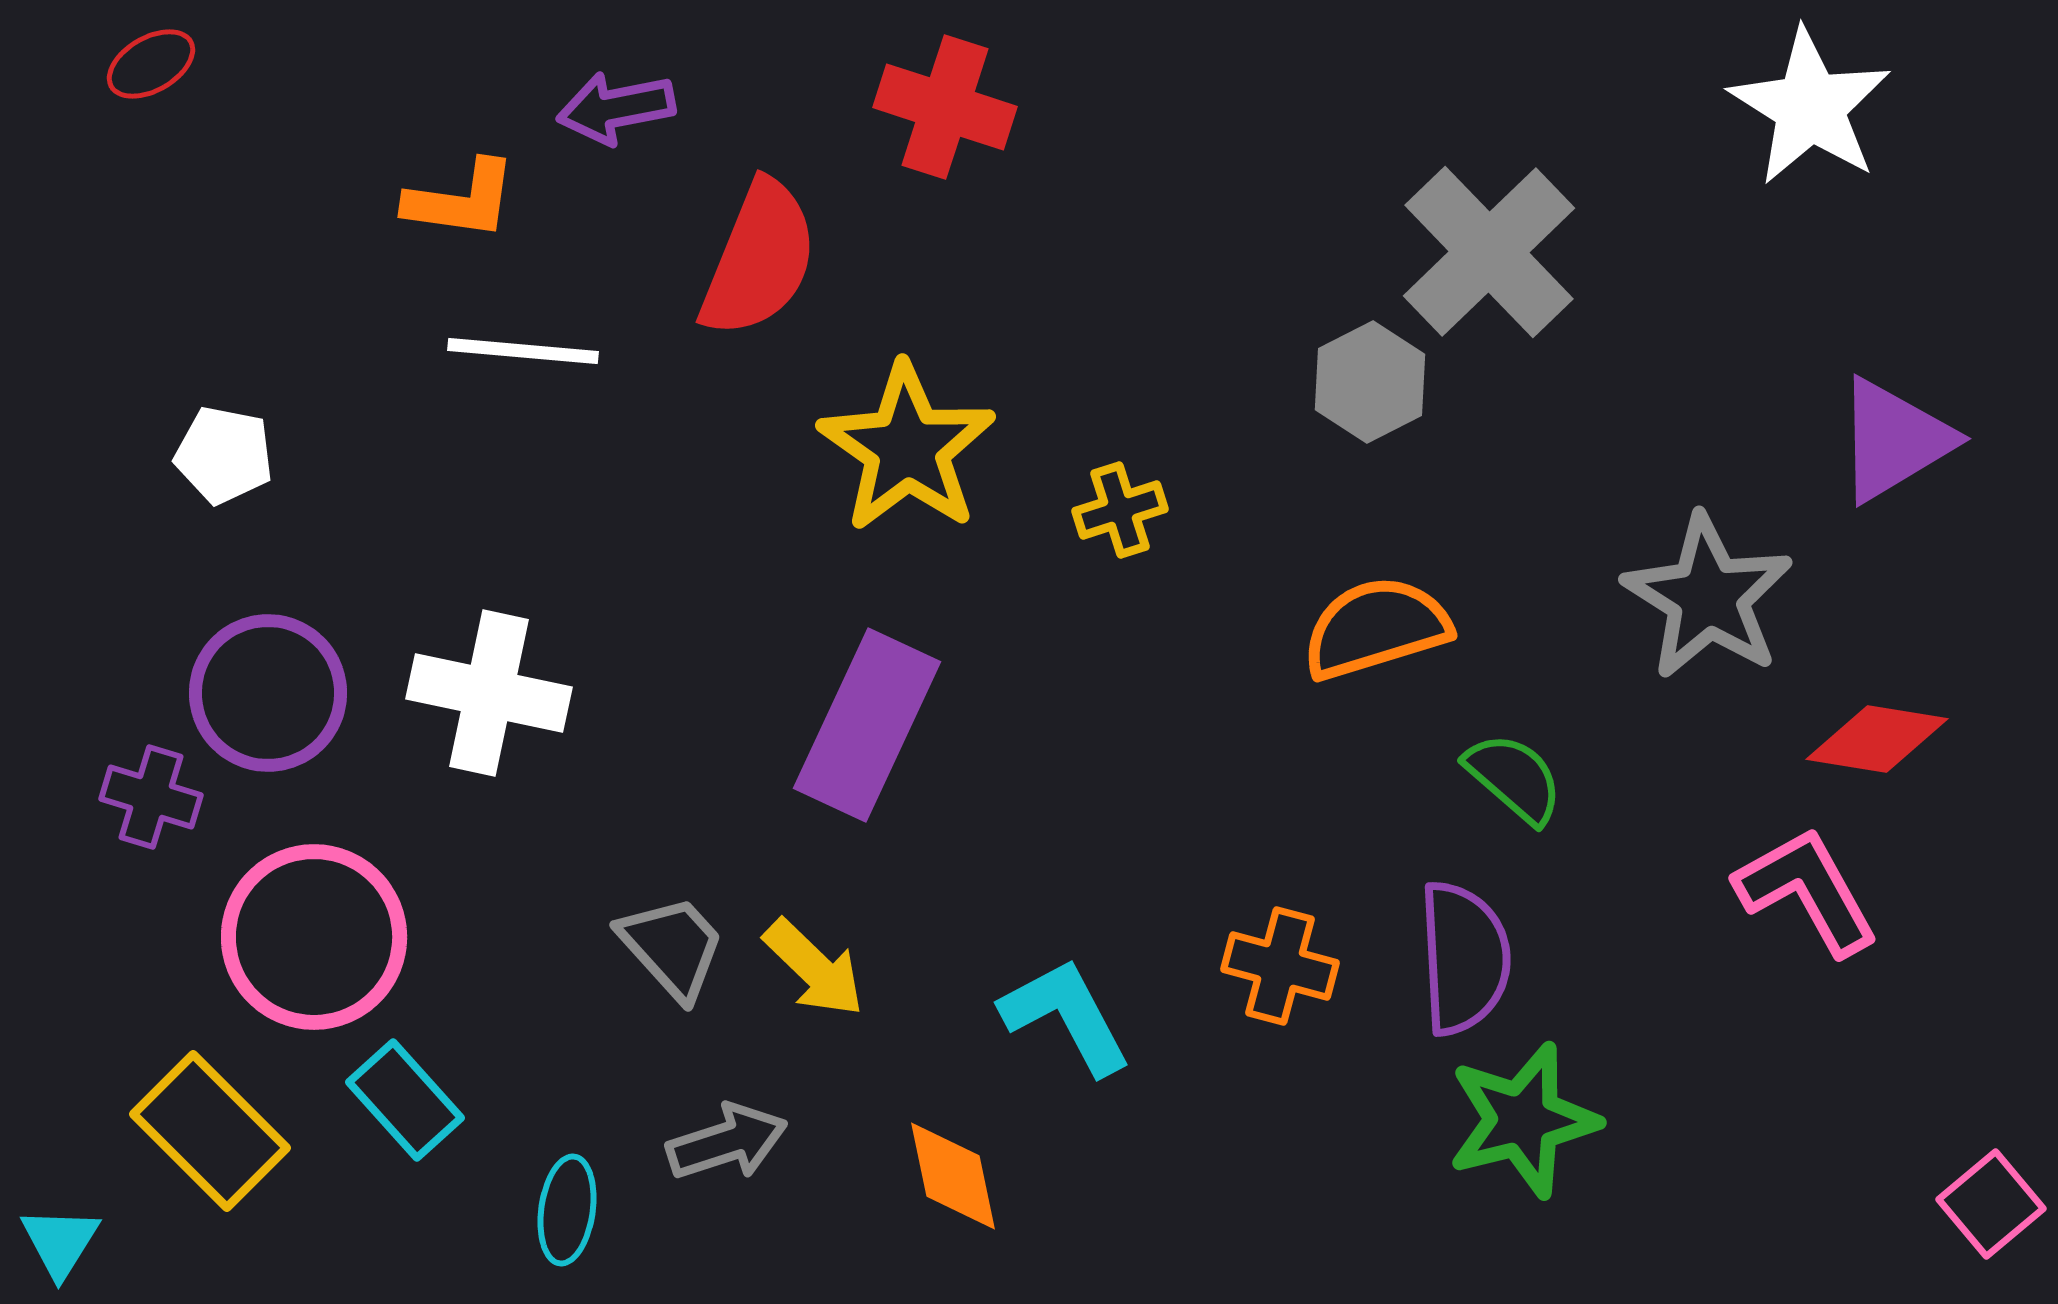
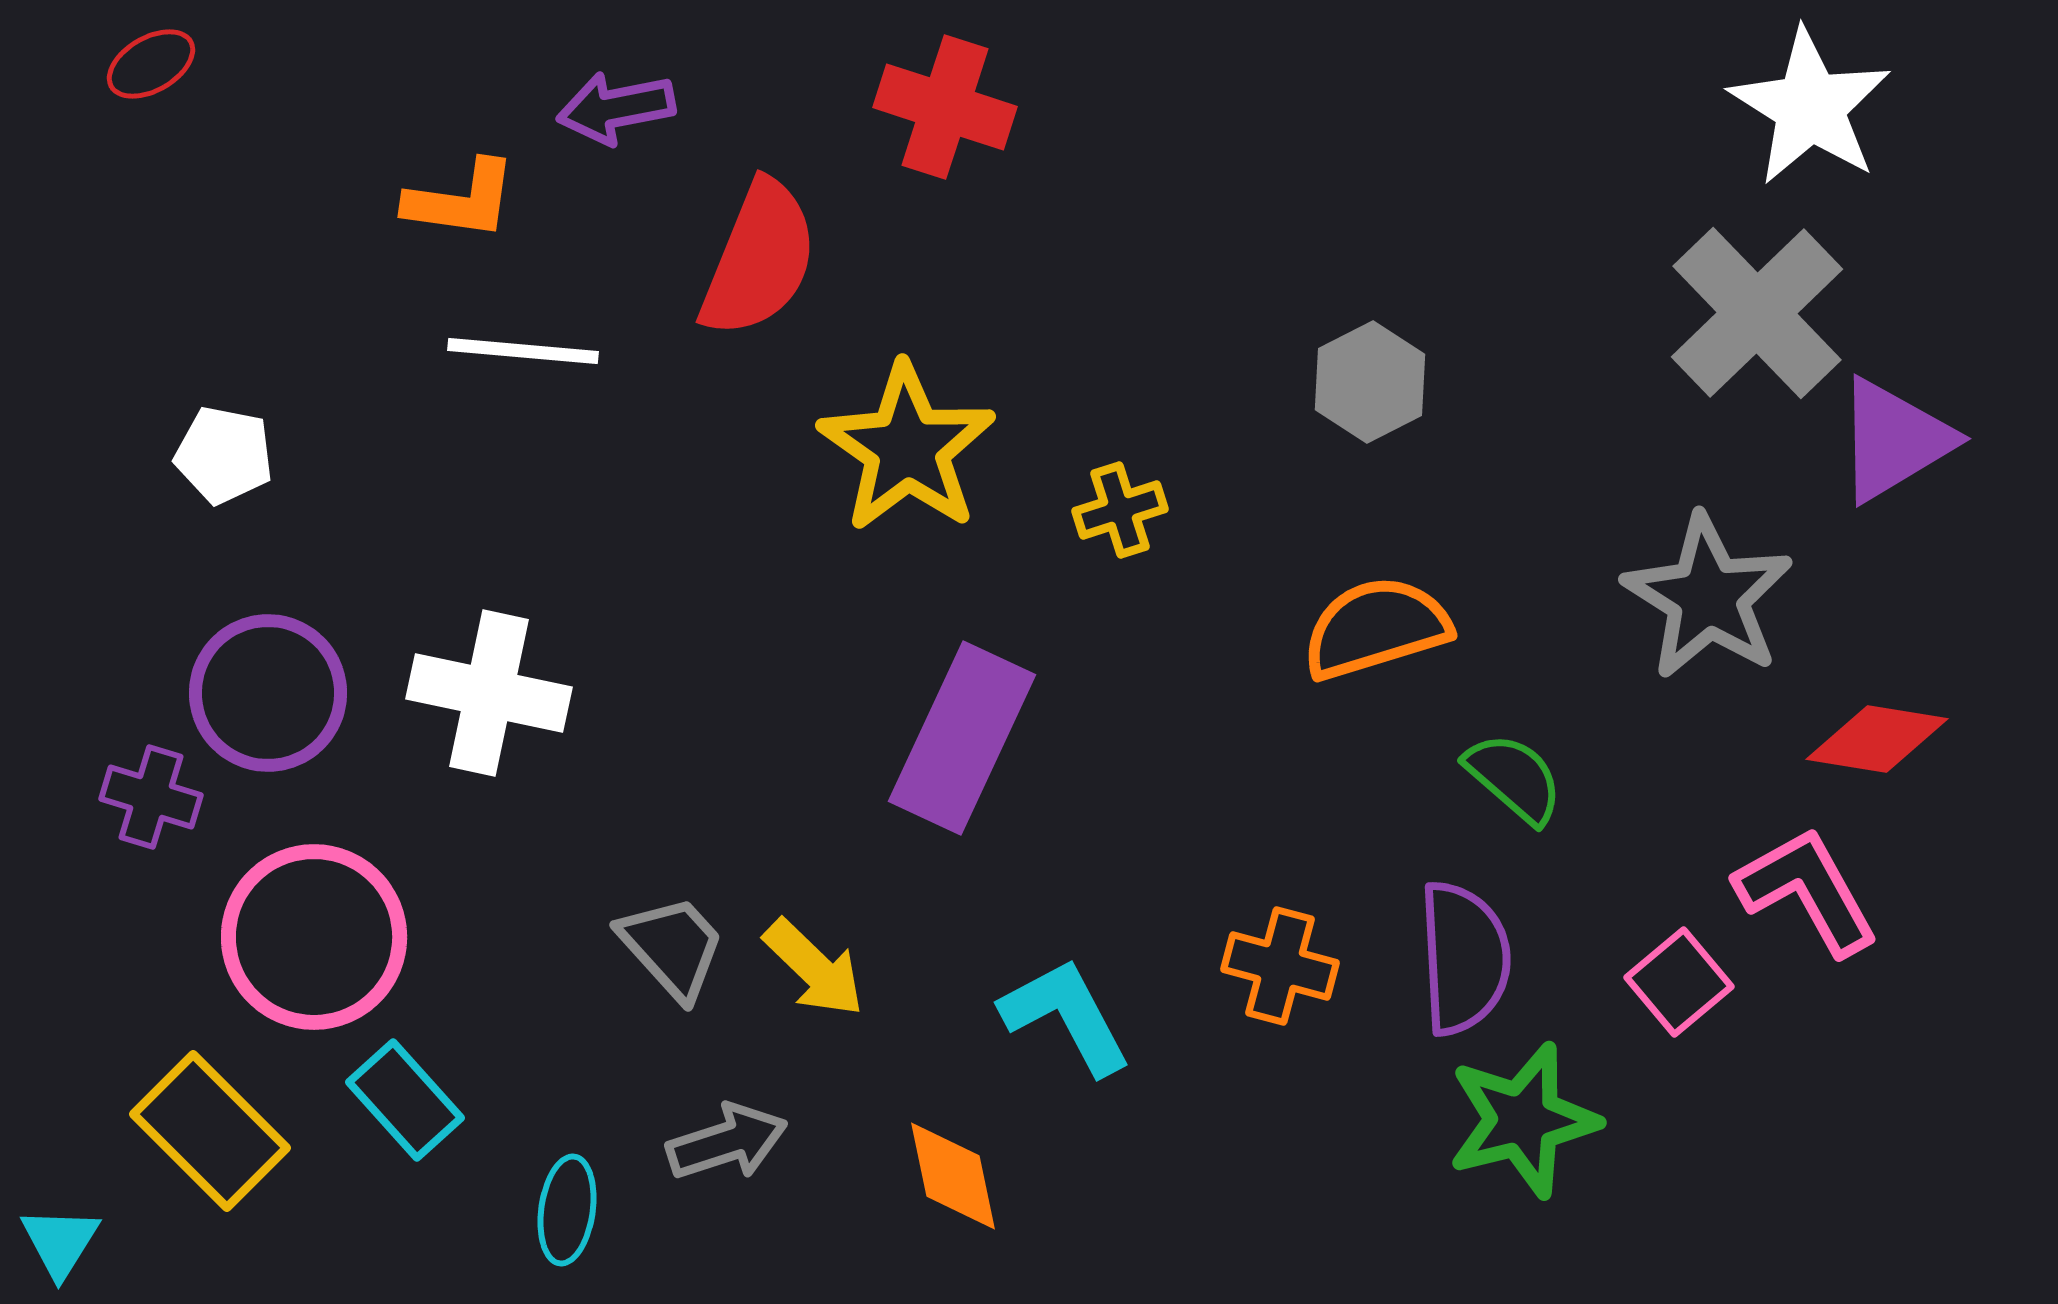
gray cross: moved 268 px right, 61 px down
purple rectangle: moved 95 px right, 13 px down
pink square: moved 312 px left, 222 px up
